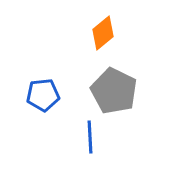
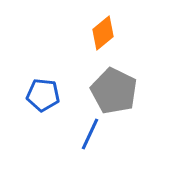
blue pentagon: rotated 12 degrees clockwise
blue line: moved 3 px up; rotated 28 degrees clockwise
